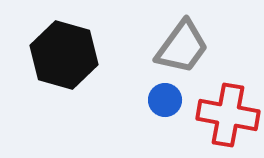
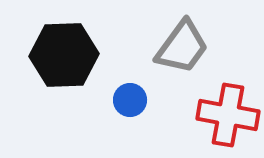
black hexagon: rotated 18 degrees counterclockwise
blue circle: moved 35 px left
